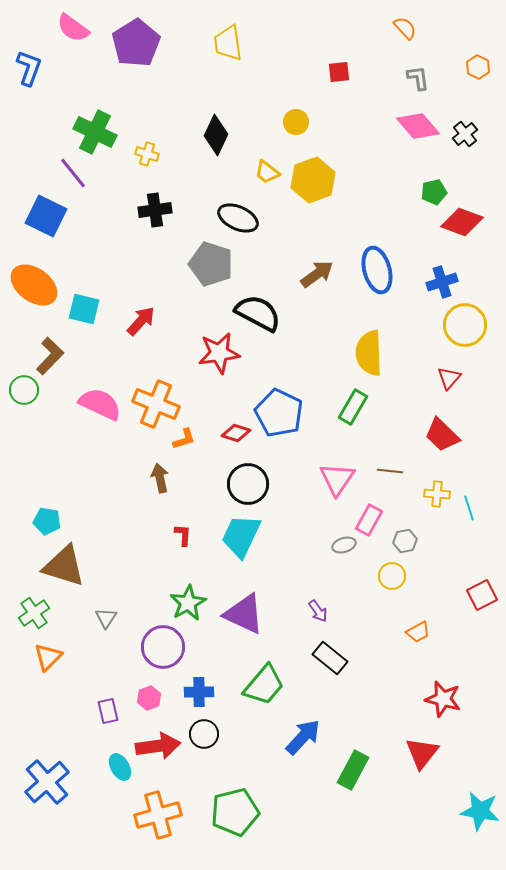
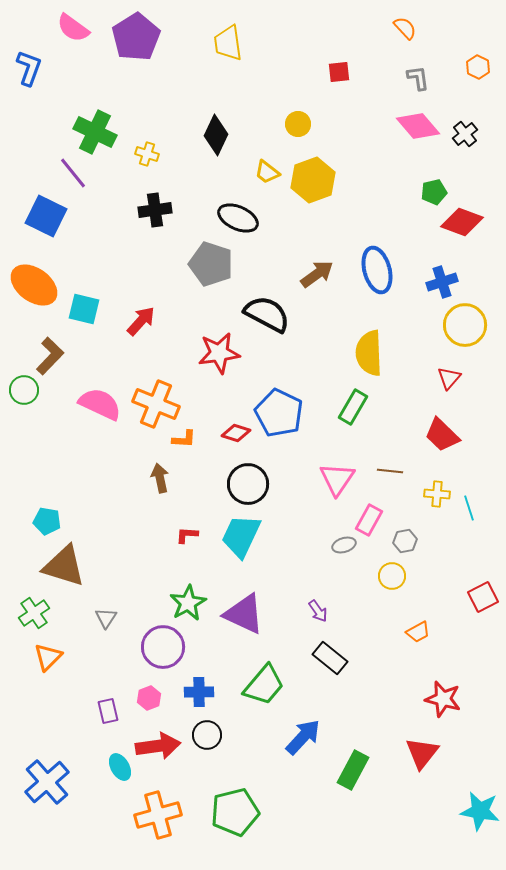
purple pentagon at (136, 43): moved 6 px up
yellow circle at (296, 122): moved 2 px right, 2 px down
black semicircle at (258, 313): moved 9 px right, 1 px down
orange L-shape at (184, 439): rotated 20 degrees clockwise
red L-shape at (183, 535): moved 4 px right; rotated 90 degrees counterclockwise
red square at (482, 595): moved 1 px right, 2 px down
black circle at (204, 734): moved 3 px right, 1 px down
